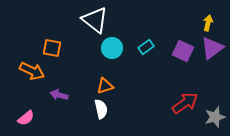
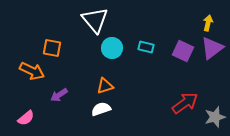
white triangle: rotated 12 degrees clockwise
cyan rectangle: rotated 49 degrees clockwise
purple arrow: rotated 48 degrees counterclockwise
white semicircle: rotated 96 degrees counterclockwise
